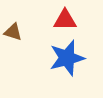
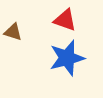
red triangle: rotated 20 degrees clockwise
